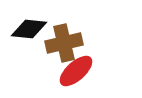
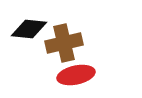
red ellipse: moved 4 px down; rotated 30 degrees clockwise
